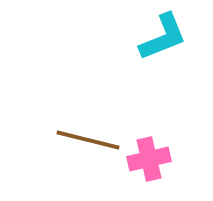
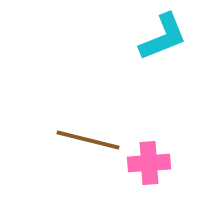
pink cross: moved 4 px down; rotated 9 degrees clockwise
